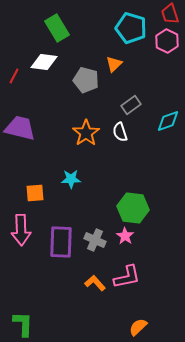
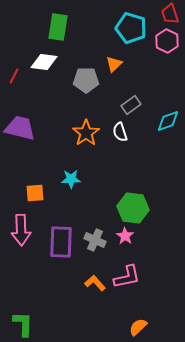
green rectangle: moved 1 px right, 1 px up; rotated 40 degrees clockwise
gray pentagon: rotated 15 degrees counterclockwise
